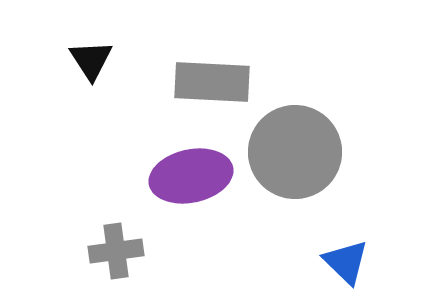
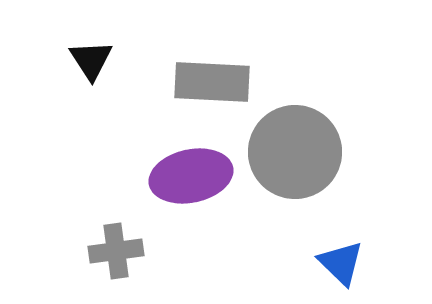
blue triangle: moved 5 px left, 1 px down
